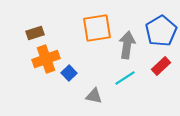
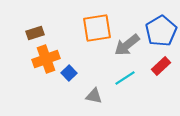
gray arrow: rotated 136 degrees counterclockwise
